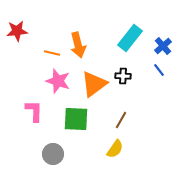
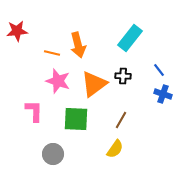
blue cross: moved 48 px down; rotated 30 degrees counterclockwise
